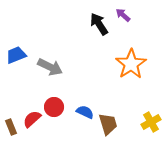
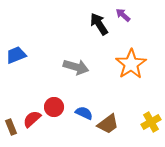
gray arrow: moved 26 px right; rotated 10 degrees counterclockwise
blue semicircle: moved 1 px left, 1 px down
brown trapezoid: rotated 70 degrees clockwise
